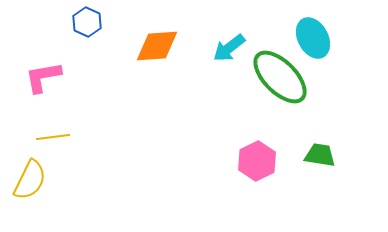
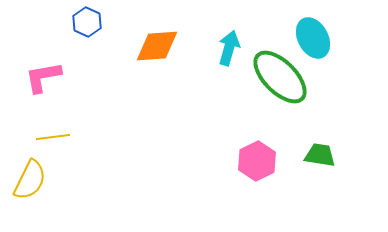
cyan arrow: rotated 144 degrees clockwise
